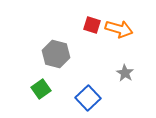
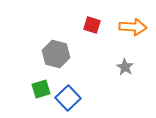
orange arrow: moved 14 px right, 2 px up; rotated 12 degrees counterclockwise
gray star: moved 6 px up
green square: rotated 18 degrees clockwise
blue square: moved 20 px left
